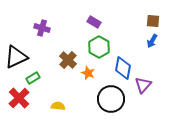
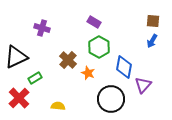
blue diamond: moved 1 px right, 1 px up
green rectangle: moved 2 px right
